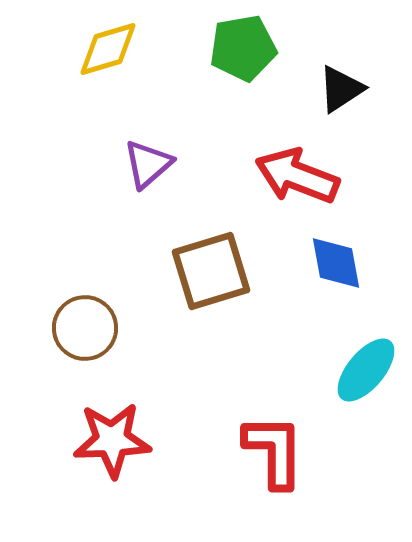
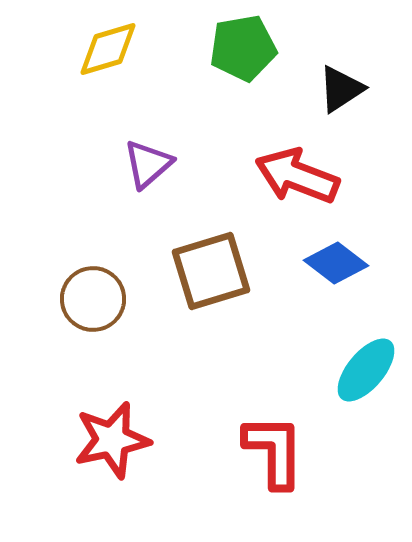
blue diamond: rotated 42 degrees counterclockwise
brown circle: moved 8 px right, 29 px up
red star: rotated 10 degrees counterclockwise
